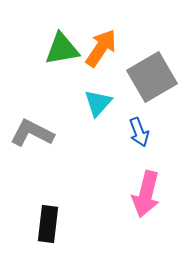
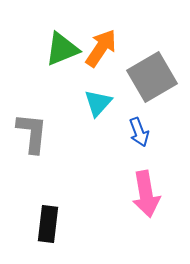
green triangle: rotated 12 degrees counterclockwise
gray L-shape: rotated 69 degrees clockwise
pink arrow: rotated 24 degrees counterclockwise
